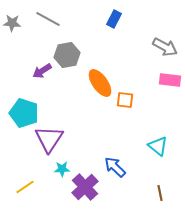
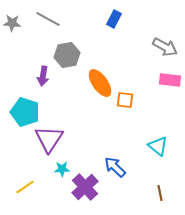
purple arrow: moved 1 px right, 5 px down; rotated 48 degrees counterclockwise
cyan pentagon: moved 1 px right, 1 px up
